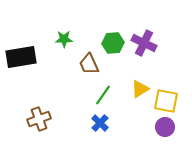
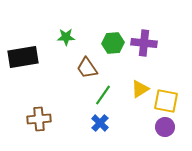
green star: moved 2 px right, 2 px up
purple cross: rotated 20 degrees counterclockwise
black rectangle: moved 2 px right
brown trapezoid: moved 2 px left, 4 px down; rotated 10 degrees counterclockwise
brown cross: rotated 15 degrees clockwise
